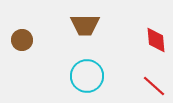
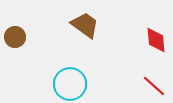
brown trapezoid: rotated 144 degrees counterclockwise
brown circle: moved 7 px left, 3 px up
cyan circle: moved 17 px left, 8 px down
